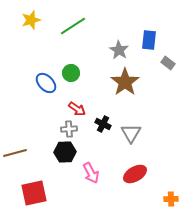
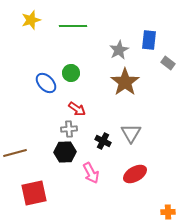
green line: rotated 32 degrees clockwise
gray star: rotated 12 degrees clockwise
black cross: moved 17 px down
orange cross: moved 3 px left, 13 px down
